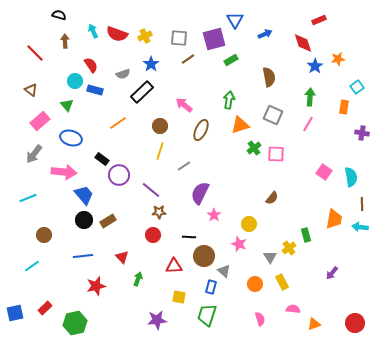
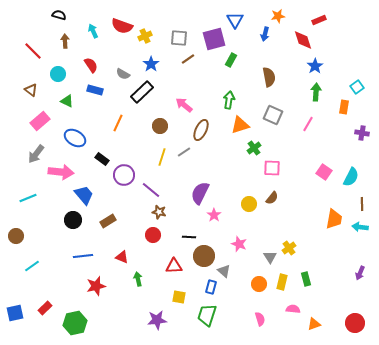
red semicircle at (117, 34): moved 5 px right, 8 px up
blue arrow at (265, 34): rotated 128 degrees clockwise
red diamond at (303, 43): moved 3 px up
red line at (35, 53): moved 2 px left, 2 px up
orange star at (338, 59): moved 60 px left, 43 px up
green rectangle at (231, 60): rotated 32 degrees counterclockwise
gray semicircle at (123, 74): rotated 48 degrees clockwise
cyan circle at (75, 81): moved 17 px left, 7 px up
green arrow at (310, 97): moved 6 px right, 5 px up
green triangle at (67, 105): moved 4 px up; rotated 24 degrees counterclockwise
orange line at (118, 123): rotated 30 degrees counterclockwise
blue ellipse at (71, 138): moved 4 px right; rotated 15 degrees clockwise
yellow line at (160, 151): moved 2 px right, 6 px down
gray arrow at (34, 154): moved 2 px right
pink square at (276, 154): moved 4 px left, 14 px down
gray line at (184, 166): moved 14 px up
pink arrow at (64, 172): moved 3 px left
purple circle at (119, 175): moved 5 px right
cyan semicircle at (351, 177): rotated 36 degrees clockwise
brown star at (159, 212): rotated 16 degrees clockwise
black circle at (84, 220): moved 11 px left
yellow circle at (249, 224): moved 20 px up
brown circle at (44, 235): moved 28 px left, 1 px down
green rectangle at (306, 235): moved 44 px down
red triangle at (122, 257): rotated 24 degrees counterclockwise
purple arrow at (332, 273): moved 28 px right; rotated 16 degrees counterclockwise
green arrow at (138, 279): rotated 32 degrees counterclockwise
yellow rectangle at (282, 282): rotated 42 degrees clockwise
orange circle at (255, 284): moved 4 px right
